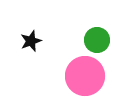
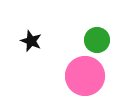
black star: rotated 30 degrees counterclockwise
